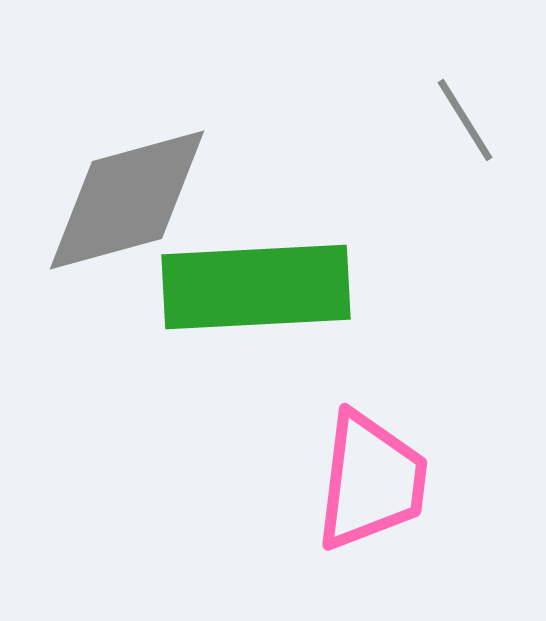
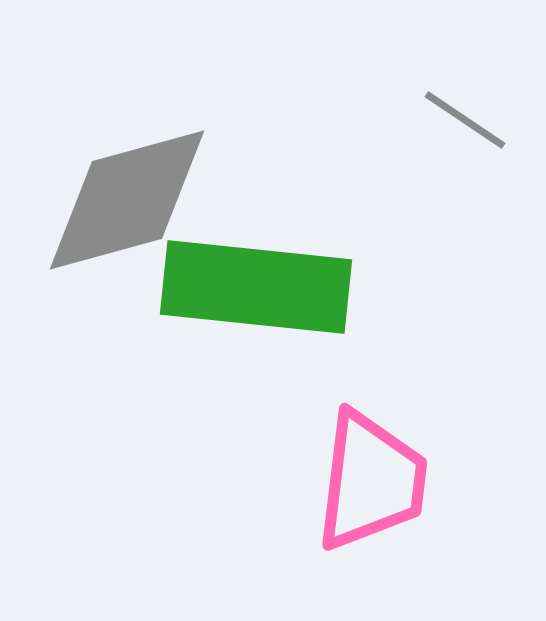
gray line: rotated 24 degrees counterclockwise
green rectangle: rotated 9 degrees clockwise
